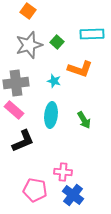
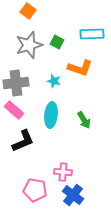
green square: rotated 16 degrees counterclockwise
orange L-shape: moved 1 px up
